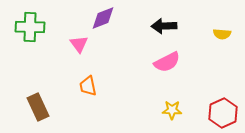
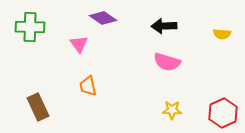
purple diamond: rotated 56 degrees clockwise
pink semicircle: rotated 44 degrees clockwise
